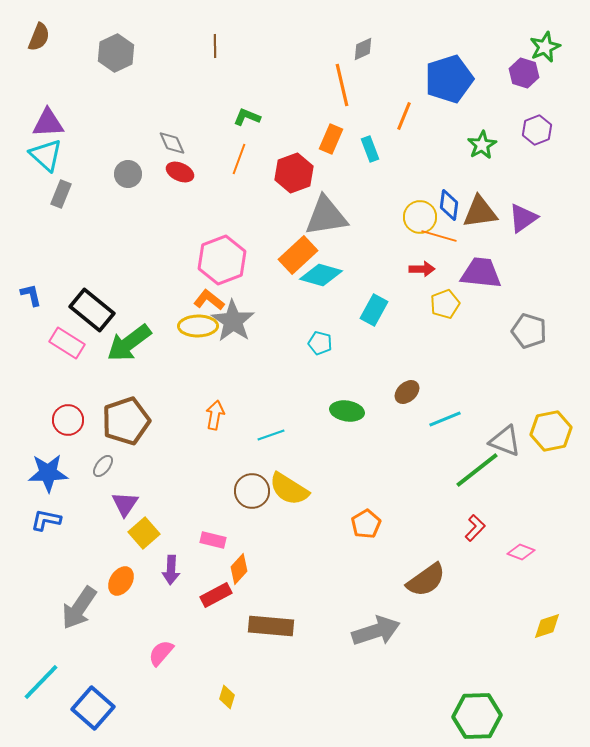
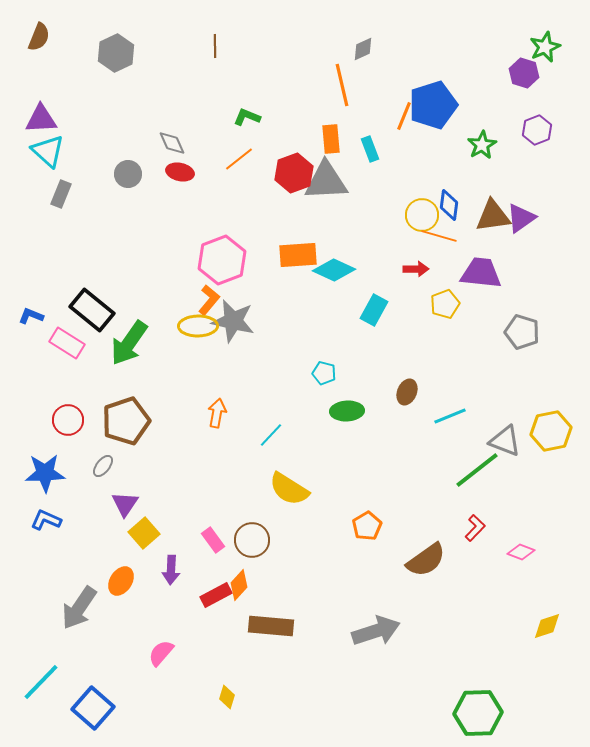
blue pentagon at (449, 79): moved 16 px left, 26 px down
purple triangle at (48, 123): moved 7 px left, 4 px up
orange rectangle at (331, 139): rotated 28 degrees counterclockwise
cyan triangle at (46, 155): moved 2 px right, 4 px up
orange line at (239, 159): rotated 32 degrees clockwise
red ellipse at (180, 172): rotated 12 degrees counterclockwise
brown triangle at (480, 212): moved 13 px right, 4 px down
gray triangle at (326, 216): moved 35 px up; rotated 6 degrees clockwise
yellow circle at (420, 217): moved 2 px right, 2 px up
purple triangle at (523, 218): moved 2 px left
orange rectangle at (298, 255): rotated 39 degrees clockwise
red arrow at (422, 269): moved 6 px left
cyan diamond at (321, 275): moved 13 px right, 5 px up; rotated 9 degrees clockwise
blue L-shape at (31, 295): moved 21 px down; rotated 55 degrees counterclockwise
orange L-shape at (209, 300): rotated 92 degrees clockwise
gray star at (233, 321): rotated 21 degrees counterclockwise
gray pentagon at (529, 331): moved 7 px left, 1 px down
green arrow at (129, 343): rotated 18 degrees counterclockwise
cyan pentagon at (320, 343): moved 4 px right, 30 px down
brown ellipse at (407, 392): rotated 25 degrees counterclockwise
green ellipse at (347, 411): rotated 12 degrees counterclockwise
orange arrow at (215, 415): moved 2 px right, 2 px up
cyan line at (445, 419): moved 5 px right, 3 px up
cyan line at (271, 435): rotated 28 degrees counterclockwise
blue star at (48, 473): moved 3 px left
brown circle at (252, 491): moved 49 px down
blue L-shape at (46, 520): rotated 12 degrees clockwise
orange pentagon at (366, 524): moved 1 px right, 2 px down
pink rectangle at (213, 540): rotated 40 degrees clockwise
orange diamond at (239, 569): moved 16 px down
brown semicircle at (426, 580): moved 20 px up
green hexagon at (477, 716): moved 1 px right, 3 px up
